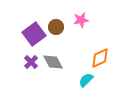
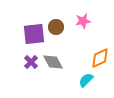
pink star: moved 2 px right, 1 px down
purple square: rotated 30 degrees clockwise
